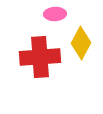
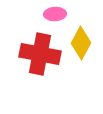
red cross: moved 3 px up; rotated 15 degrees clockwise
